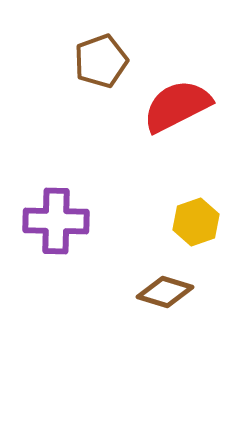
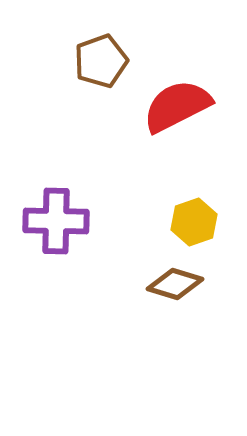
yellow hexagon: moved 2 px left
brown diamond: moved 10 px right, 8 px up
